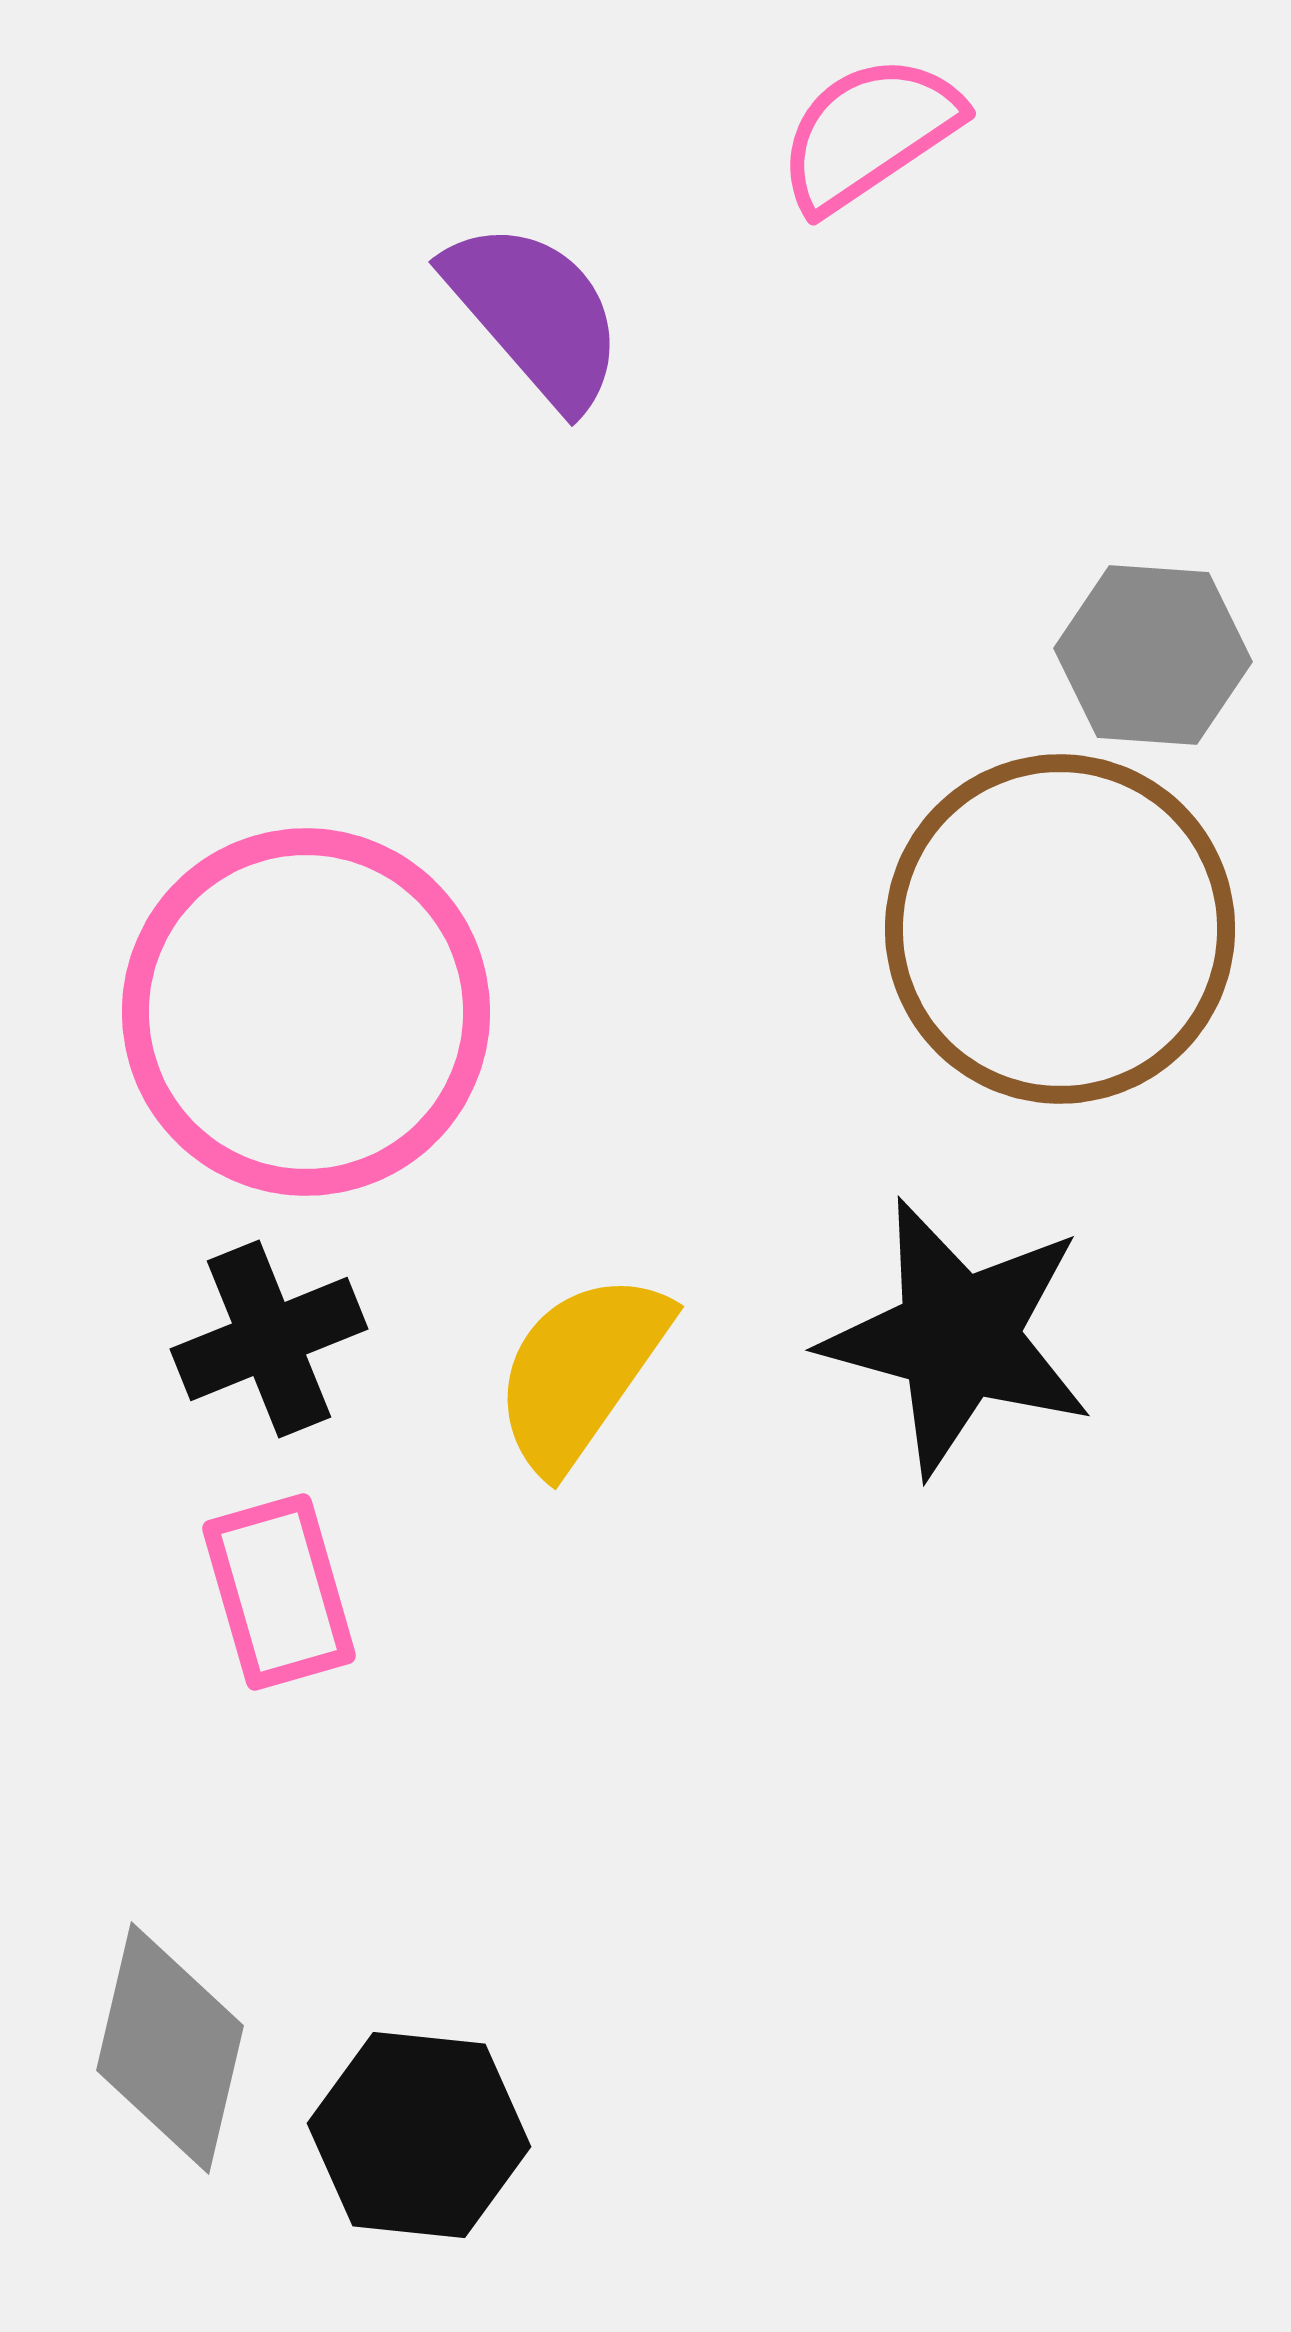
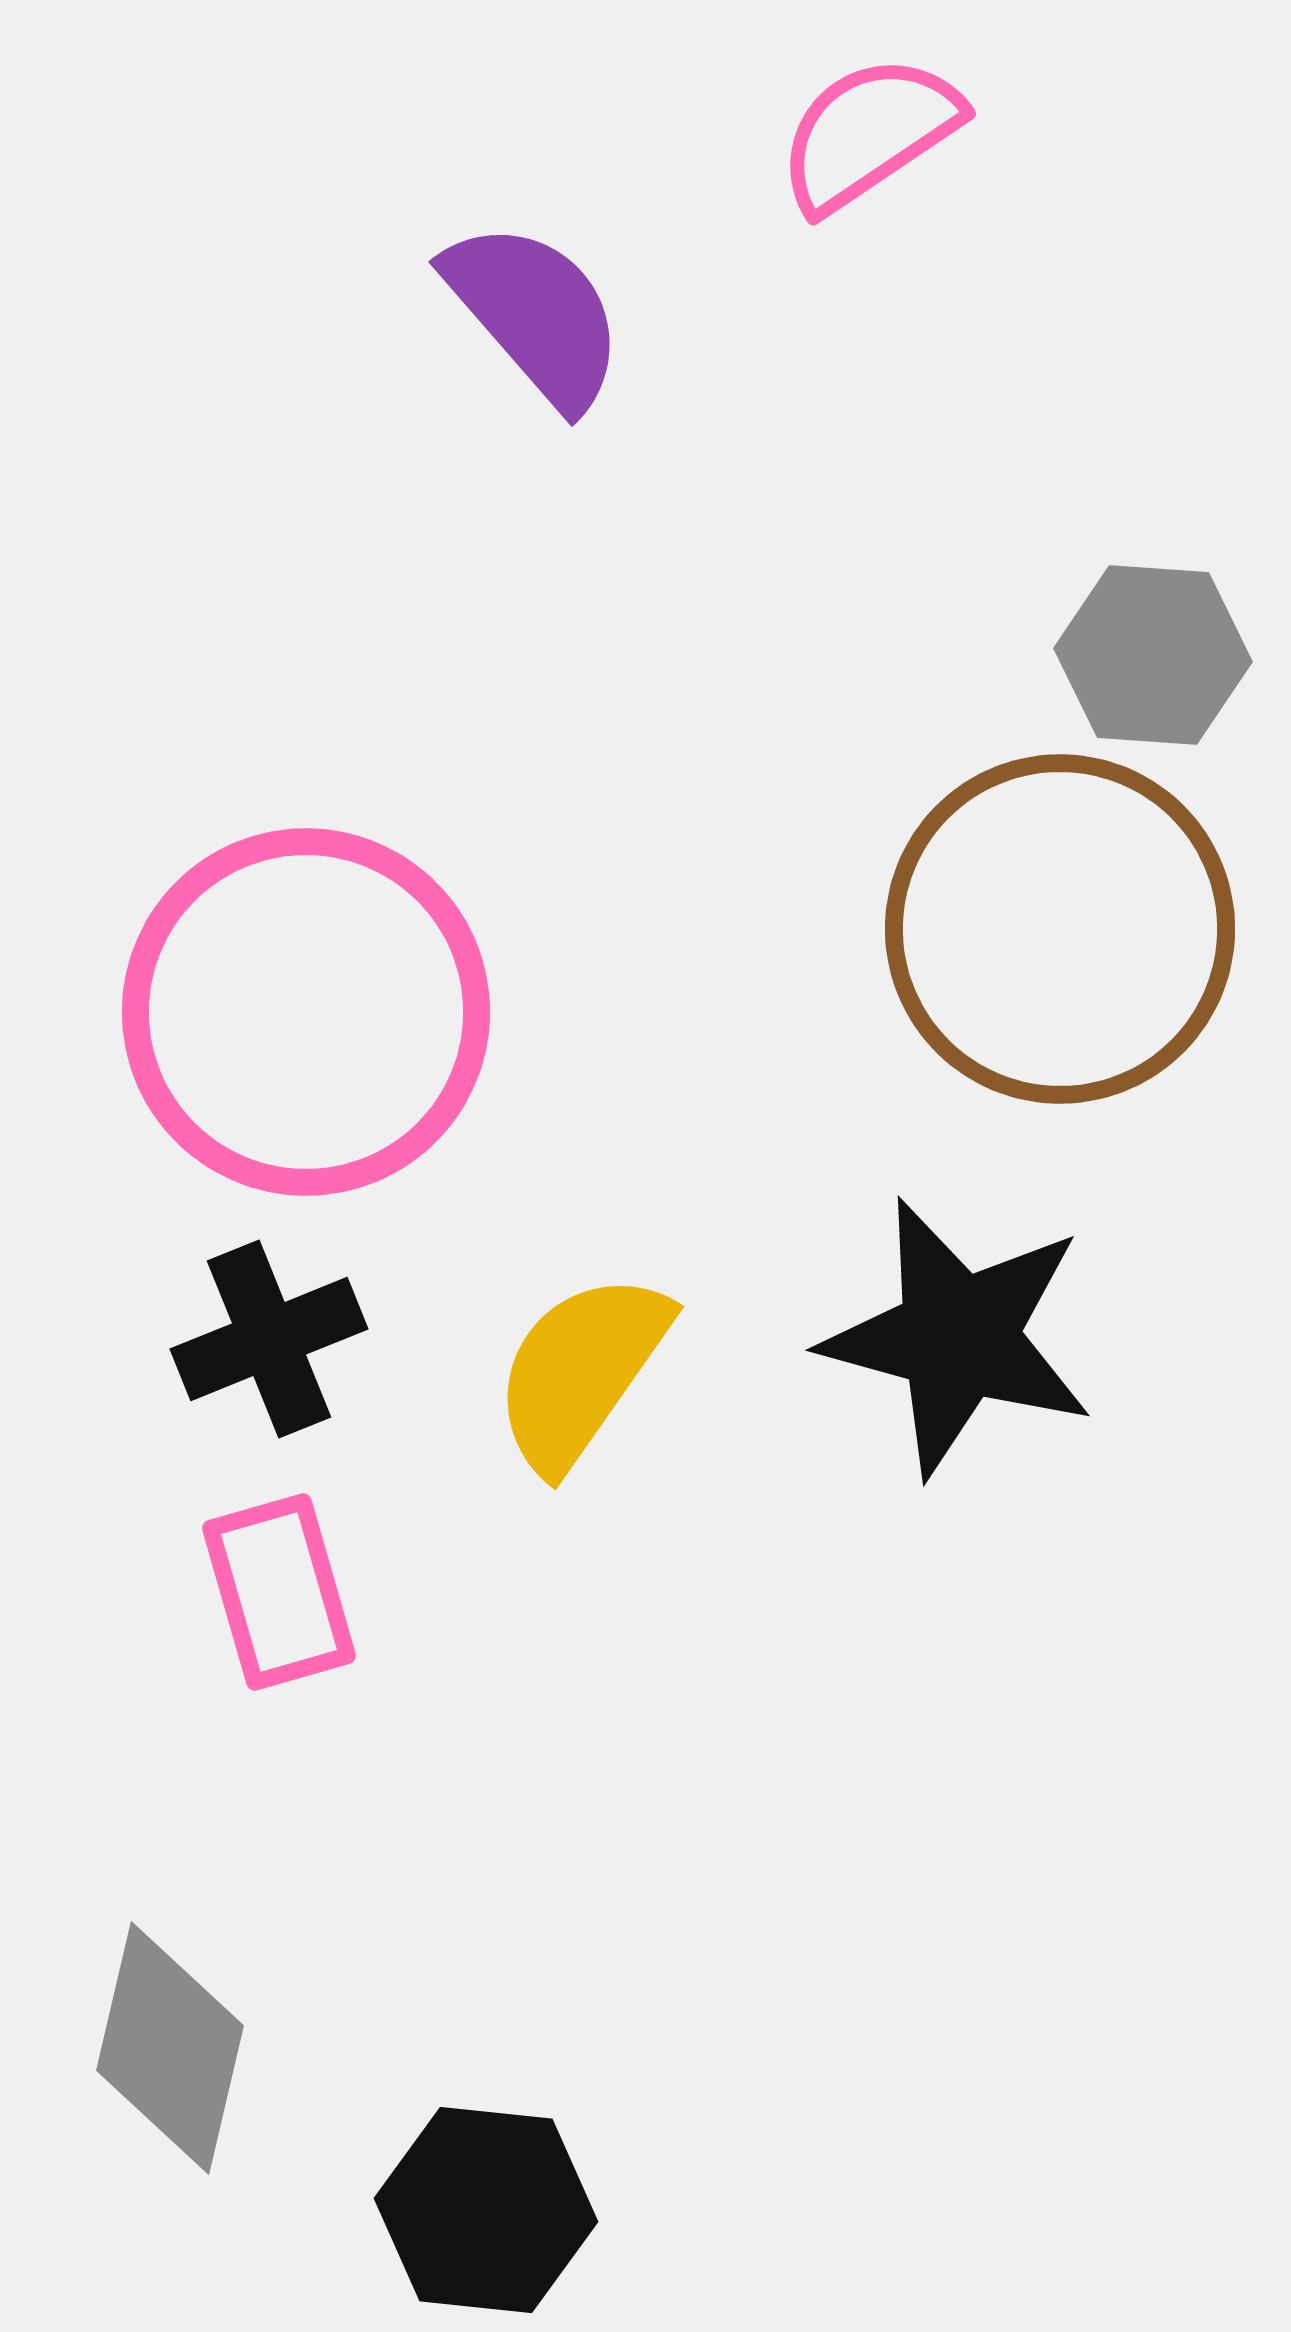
black hexagon: moved 67 px right, 75 px down
